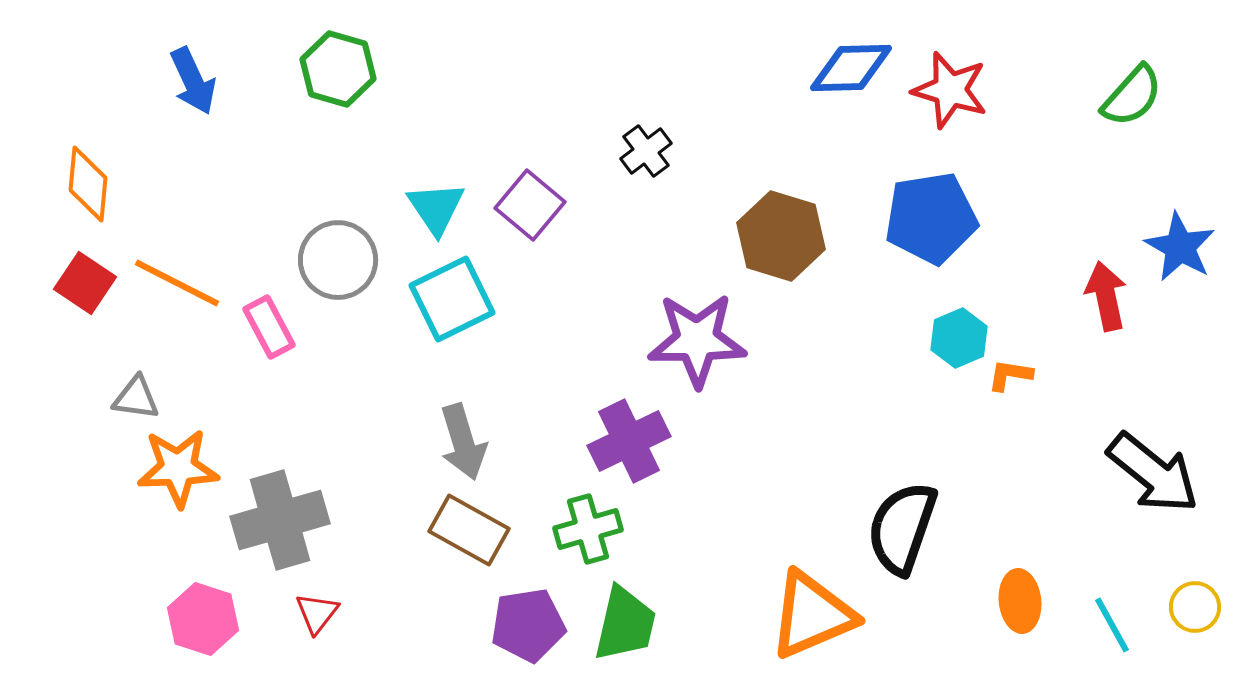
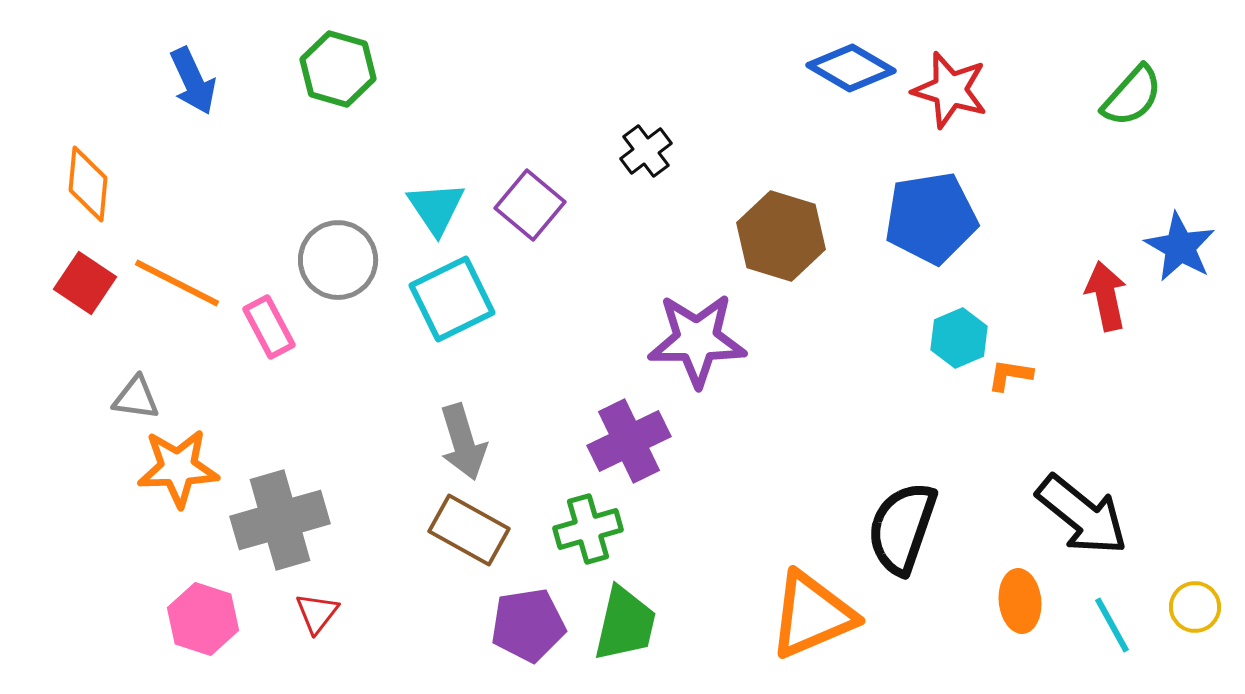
blue diamond: rotated 32 degrees clockwise
black arrow: moved 71 px left, 42 px down
